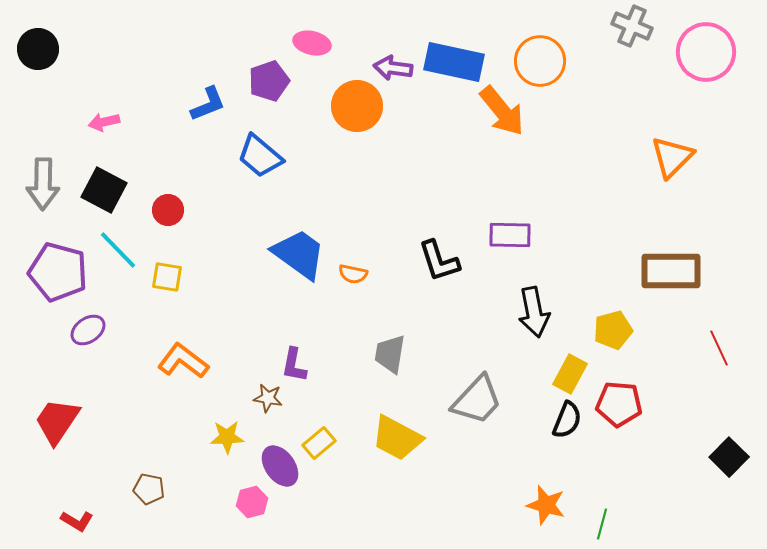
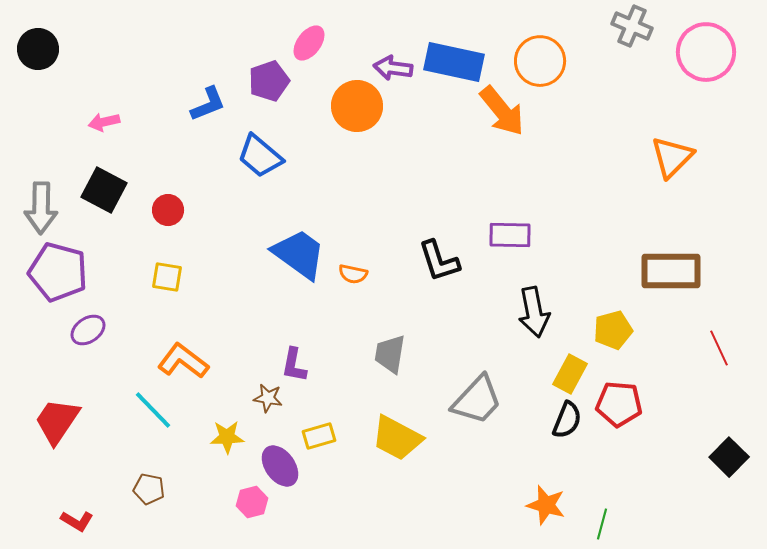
pink ellipse at (312, 43): moved 3 px left; rotated 66 degrees counterclockwise
gray arrow at (43, 184): moved 2 px left, 24 px down
cyan line at (118, 250): moved 35 px right, 160 px down
yellow rectangle at (319, 443): moved 7 px up; rotated 24 degrees clockwise
